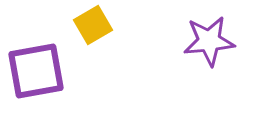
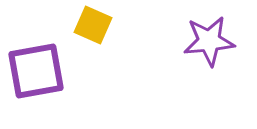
yellow square: rotated 36 degrees counterclockwise
